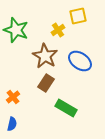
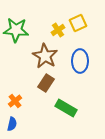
yellow square: moved 7 px down; rotated 12 degrees counterclockwise
green star: rotated 15 degrees counterclockwise
blue ellipse: rotated 55 degrees clockwise
orange cross: moved 2 px right, 4 px down
